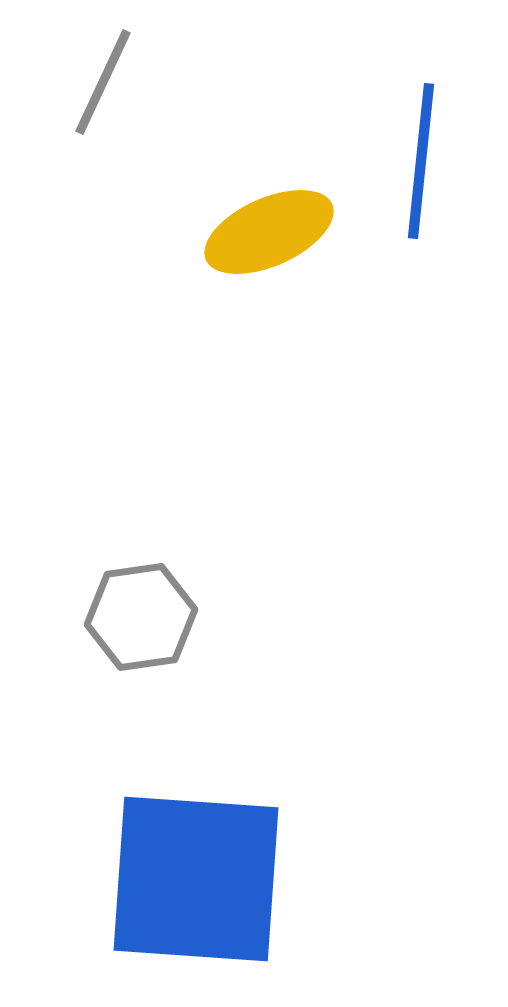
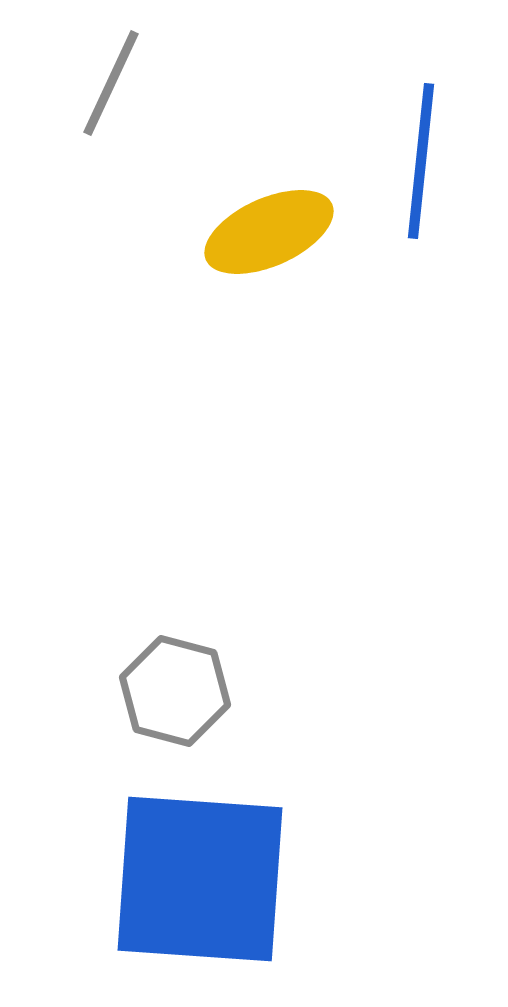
gray line: moved 8 px right, 1 px down
gray hexagon: moved 34 px right, 74 px down; rotated 23 degrees clockwise
blue square: moved 4 px right
